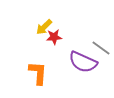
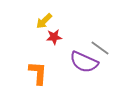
yellow arrow: moved 6 px up
gray line: moved 1 px left
purple semicircle: moved 1 px right
